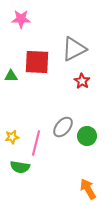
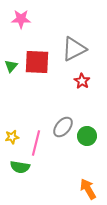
green triangle: moved 10 px up; rotated 48 degrees counterclockwise
